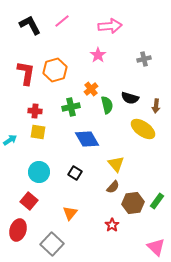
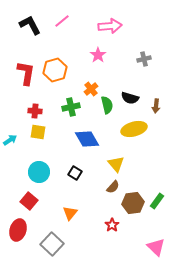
yellow ellipse: moved 9 px left; rotated 50 degrees counterclockwise
